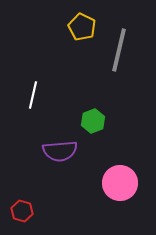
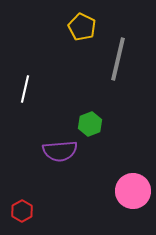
gray line: moved 1 px left, 9 px down
white line: moved 8 px left, 6 px up
green hexagon: moved 3 px left, 3 px down
pink circle: moved 13 px right, 8 px down
red hexagon: rotated 15 degrees clockwise
